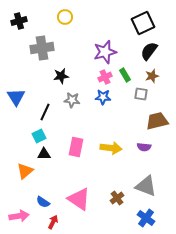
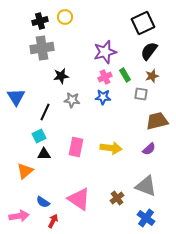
black cross: moved 21 px right
purple semicircle: moved 5 px right, 2 px down; rotated 48 degrees counterclockwise
red arrow: moved 1 px up
